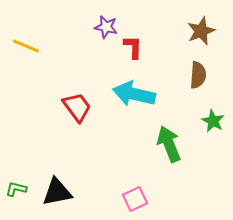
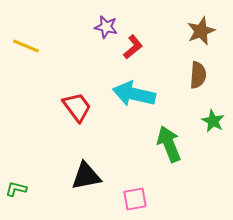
red L-shape: rotated 50 degrees clockwise
black triangle: moved 29 px right, 16 px up
pink square: rotated 15 degrees clockwise
